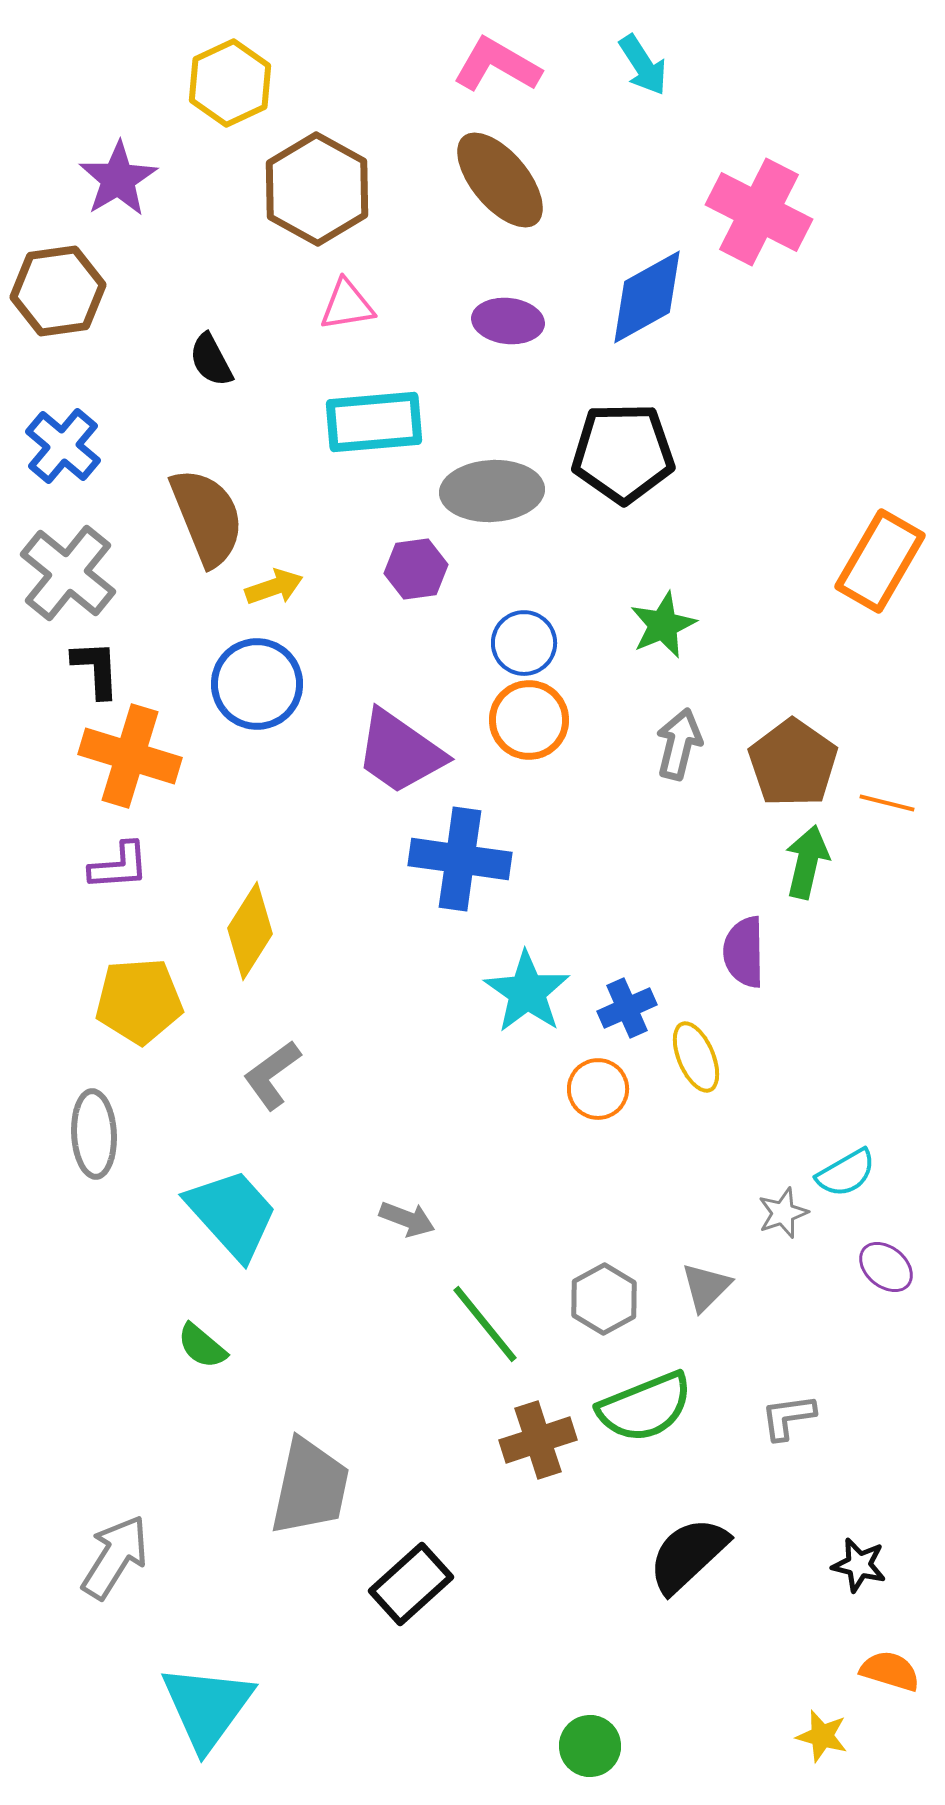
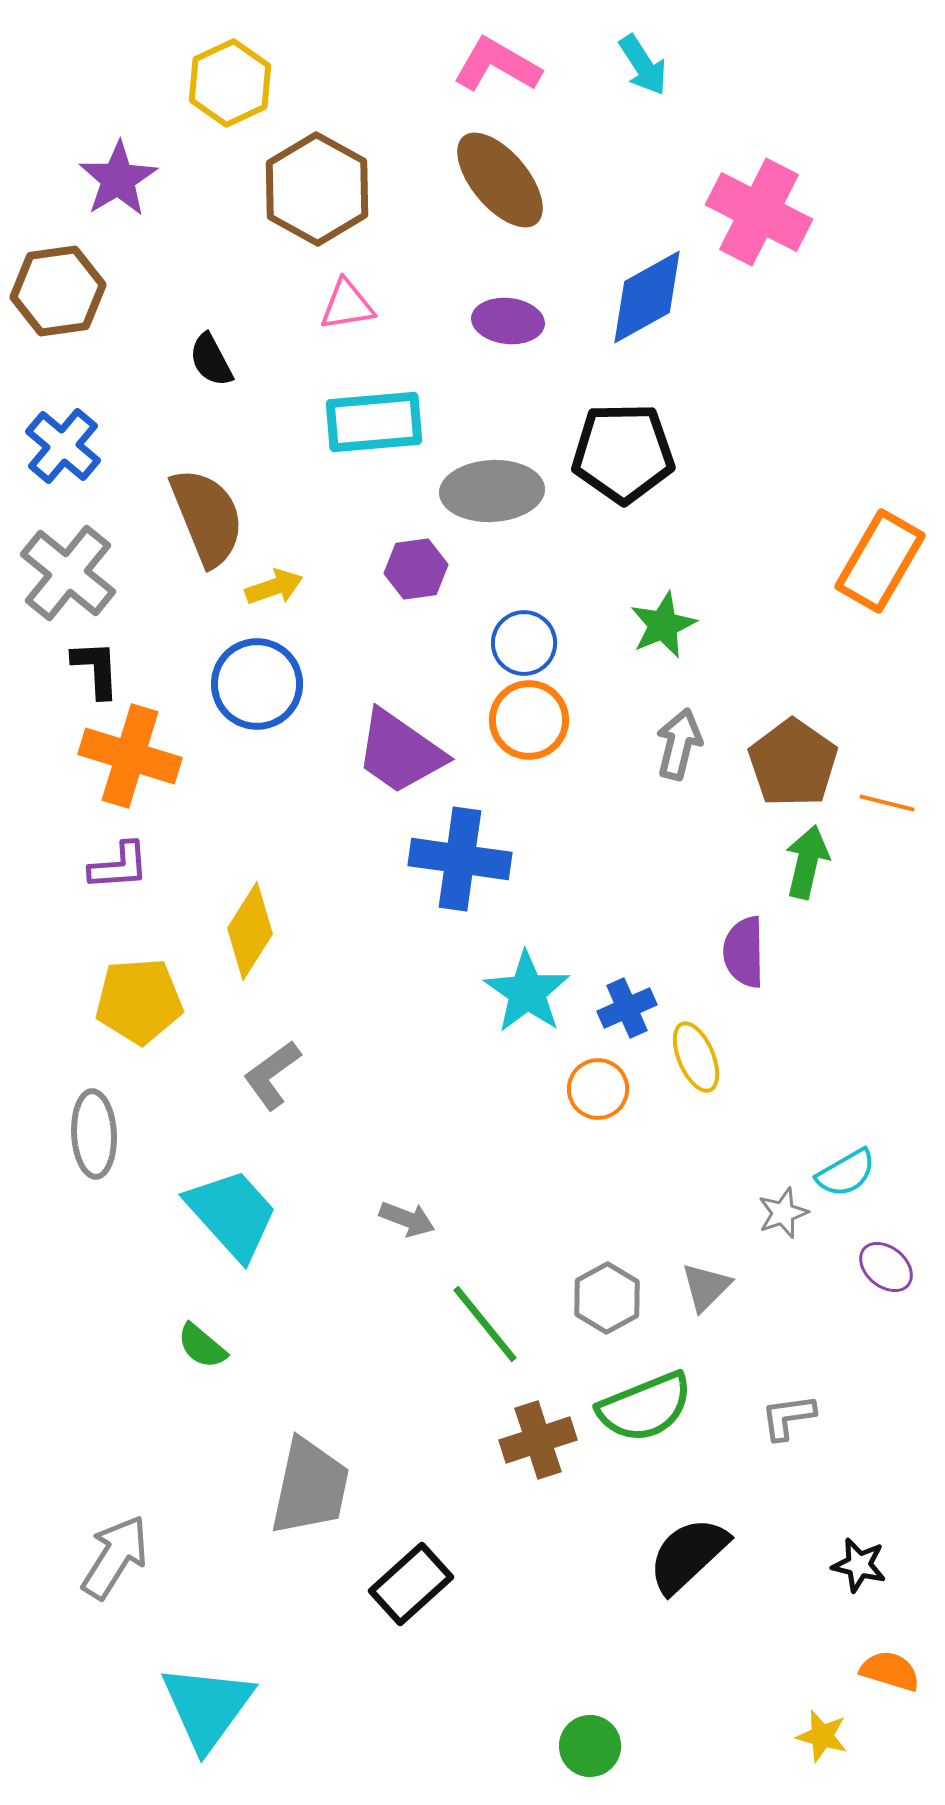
gray hexagon at (604, 1299): moved 3 px right, 1 px up
